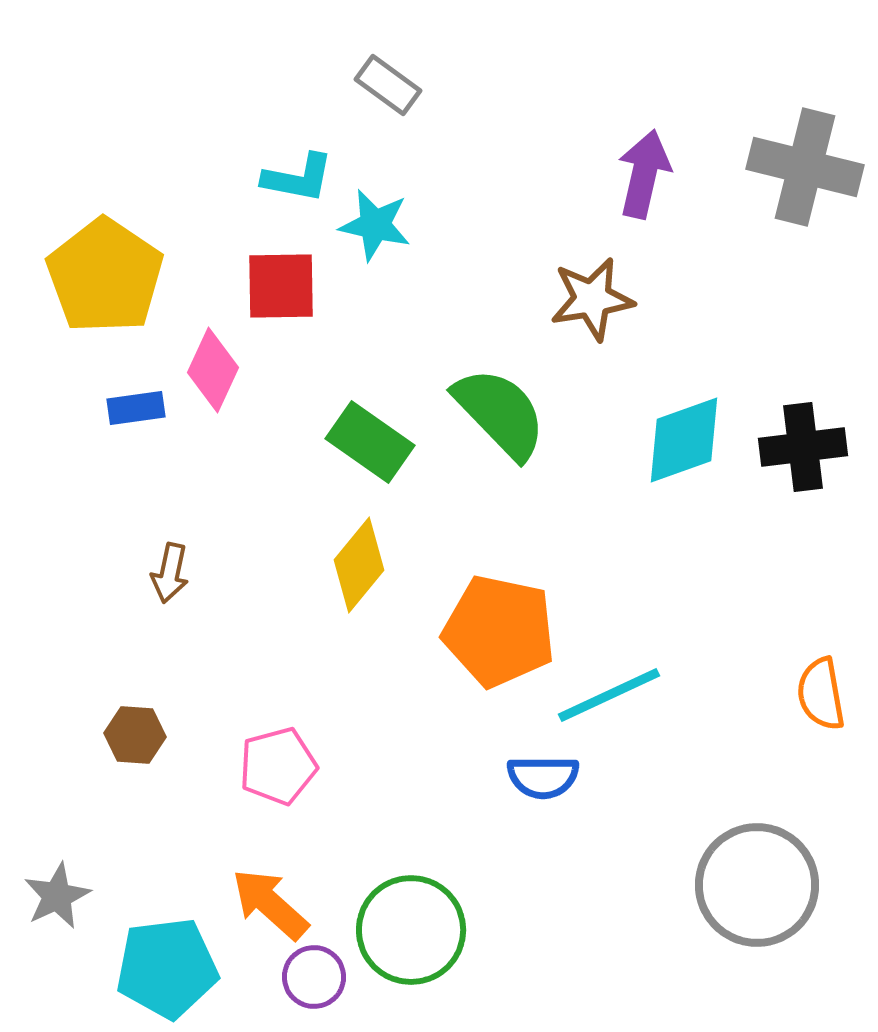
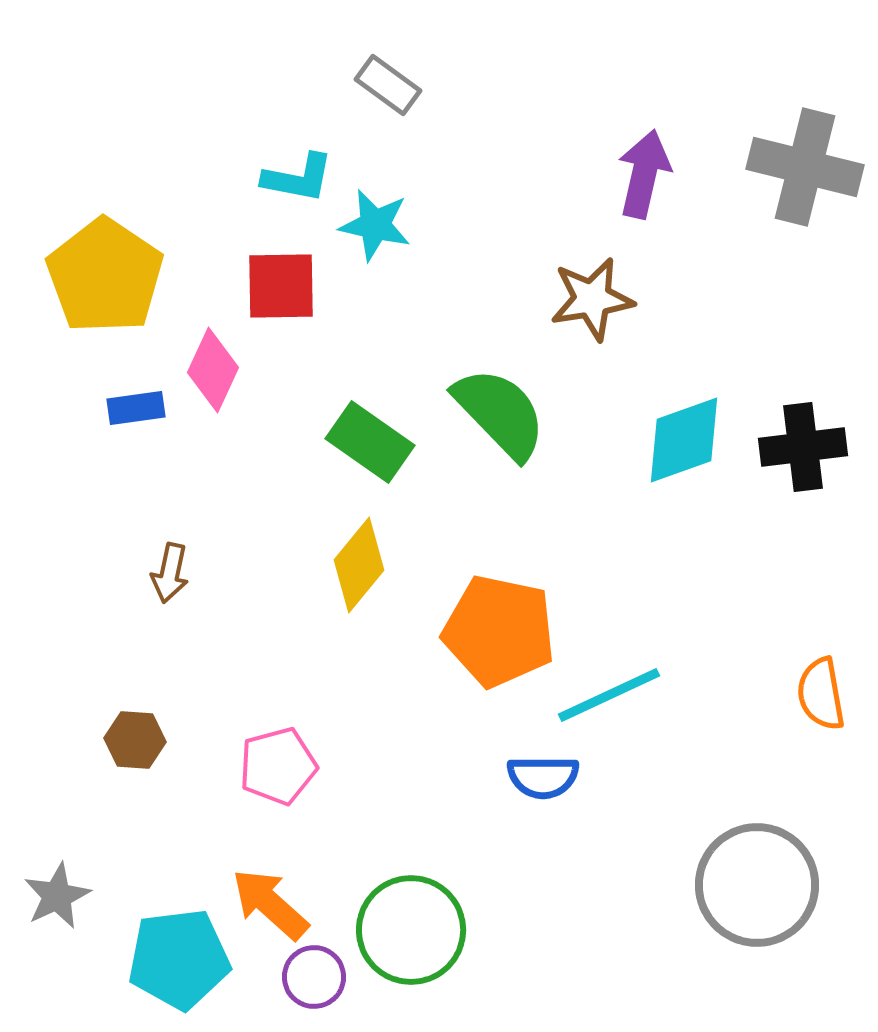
brown hexagon: moved 5 px down
cyan pentagon: moved 12 px right, 9 px up
